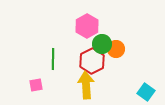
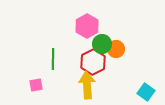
red hexagon: moved 1 px right, 1 px down
yellow arrow: moved 1 px right
